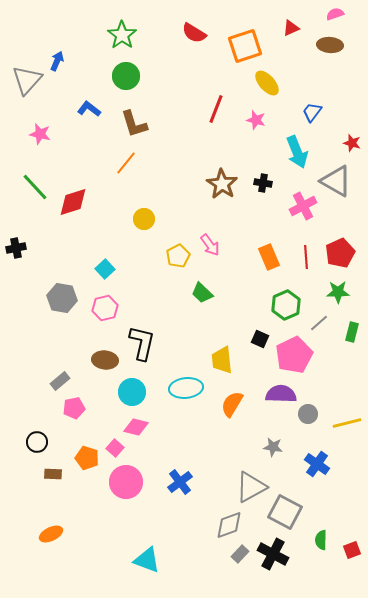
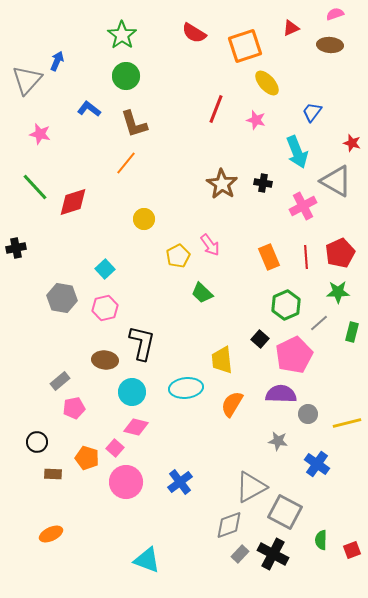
black square at (260, 339): rotated 18 degrees clockwise
gray star at (273, 447): moved 5 px right, 6 px up
